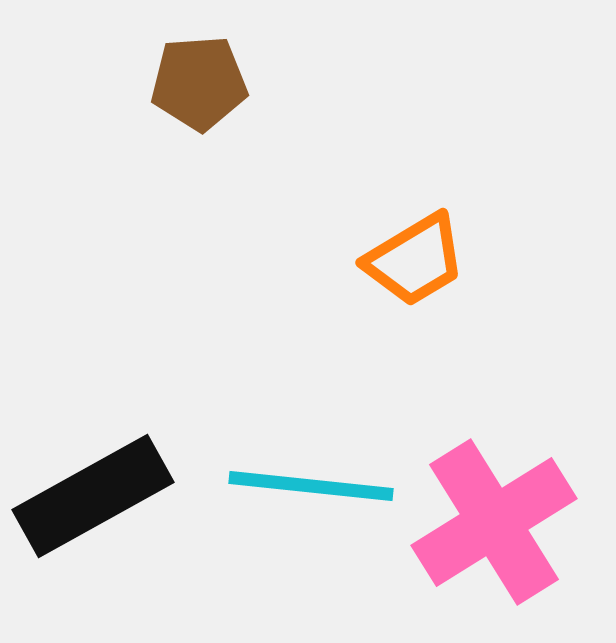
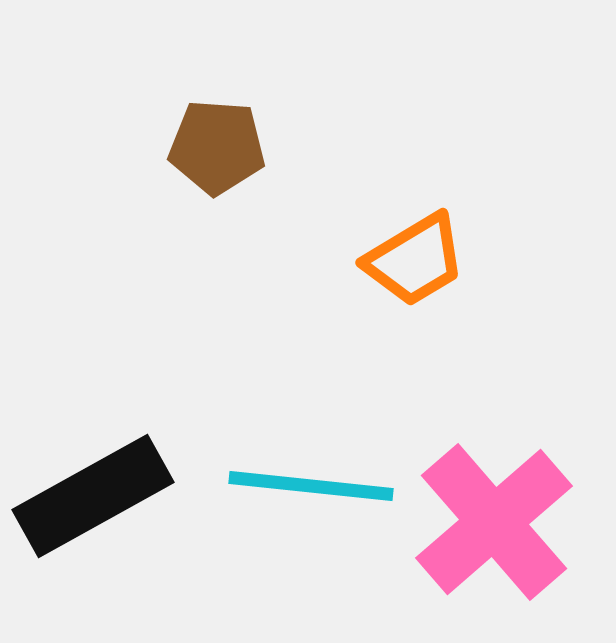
brown pentagon: moved 18 px right, 64 px down; rotated 8 degrees clockwise
pink cross: rotated 9 degrees counterclockwise
